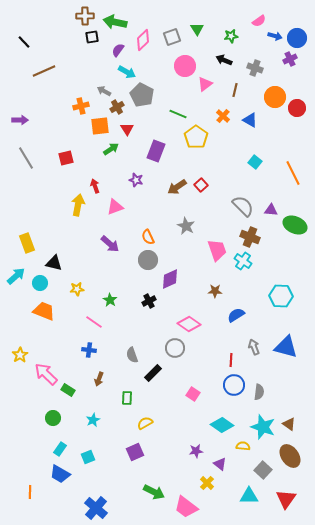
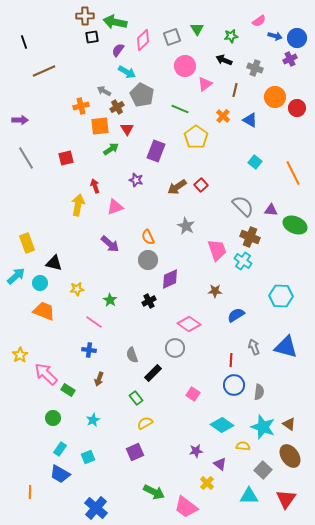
black line at (24, 42): rotated 24 degrees clockwise
green line at (178, 114): moved 2 px right, 5 px up
green rectangle at (127, 398): moved 9 px right; rotated 40 degrees counterclockwise
